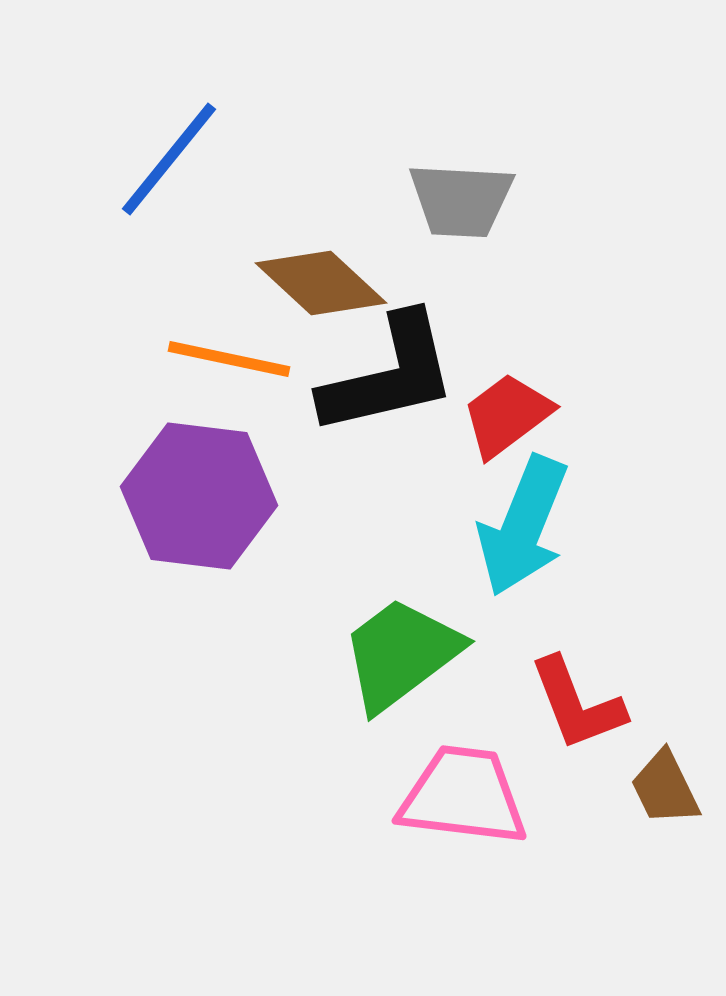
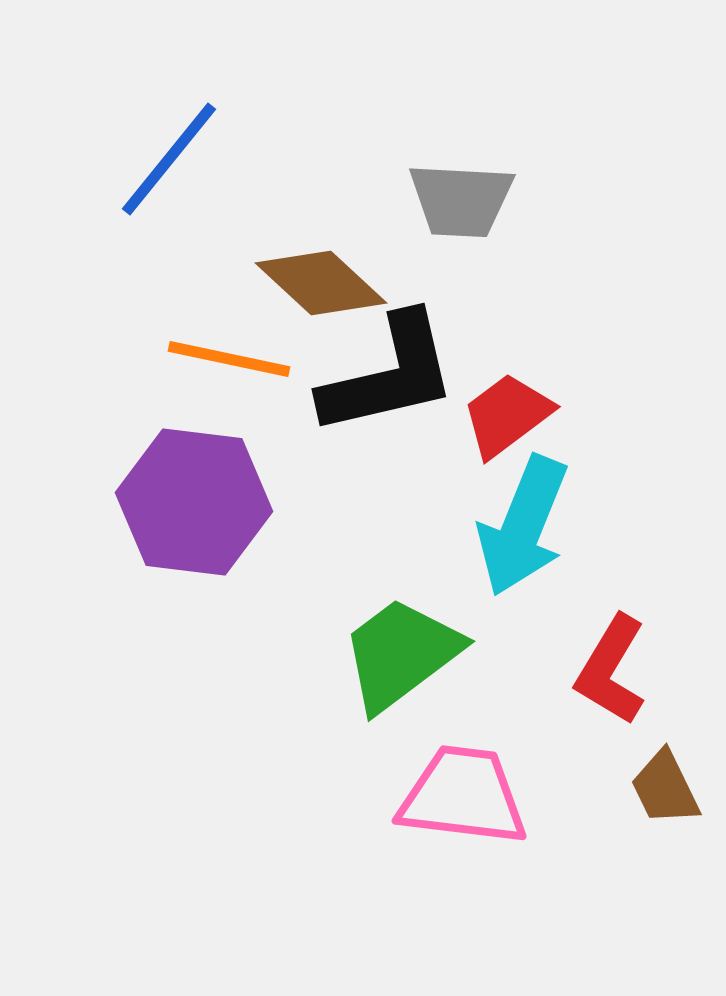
purple hexagon: moved 5 px left, 6 px down
red L-shape: moved 34 px right, 34 px up; rotated 52 degrees clockwise
